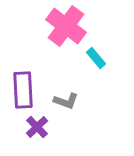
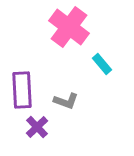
pink cross: moved 3 px right, 1 px down
cyan rectangle: moved 6 px right, 6 px down
purple rectangle: moved 1 px left
